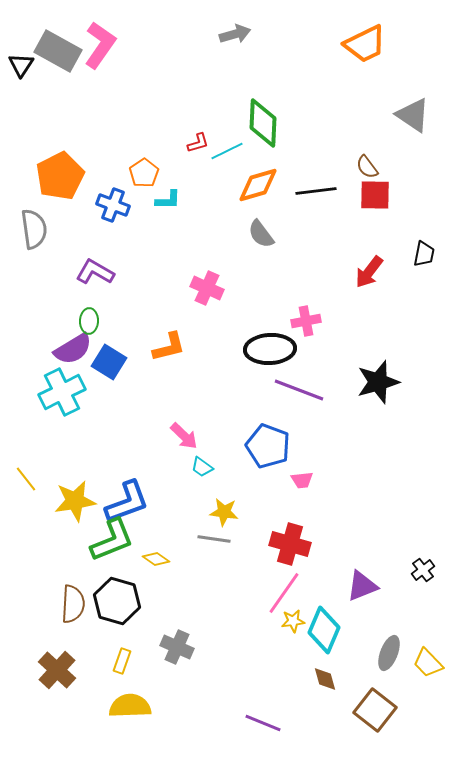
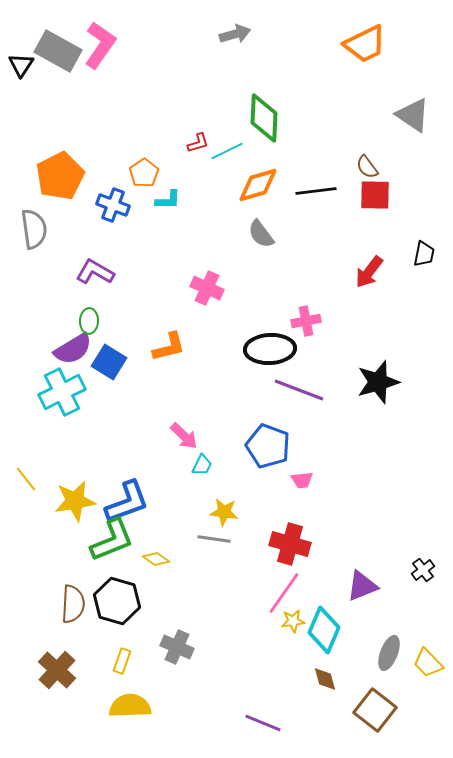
green diamond at (263, 123): moved 1 px right, 5 px up
cyan trapezoid at (202, 467): moved 2 px up; rotated 100 degrees counterclockwise
